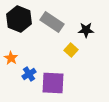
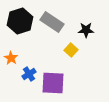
black hexagon: moved 1 px right, 2 px down; rotated 20 degrees clockwise
